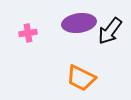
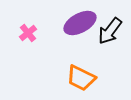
purple ellipse: moved 1 px right; rotated 20 degrees counterclockwise
pink cross: rotated 30 degrees counterclockwise
